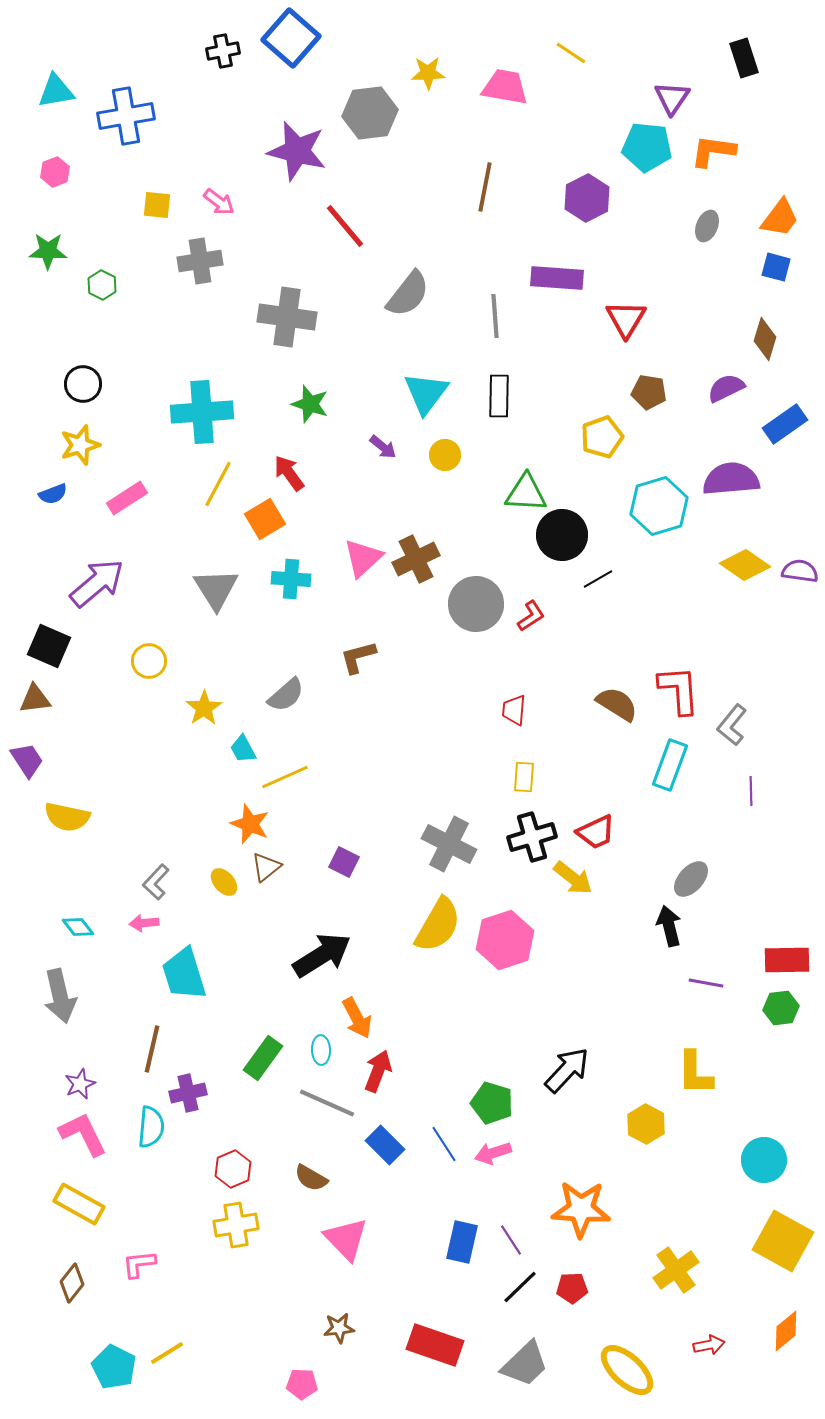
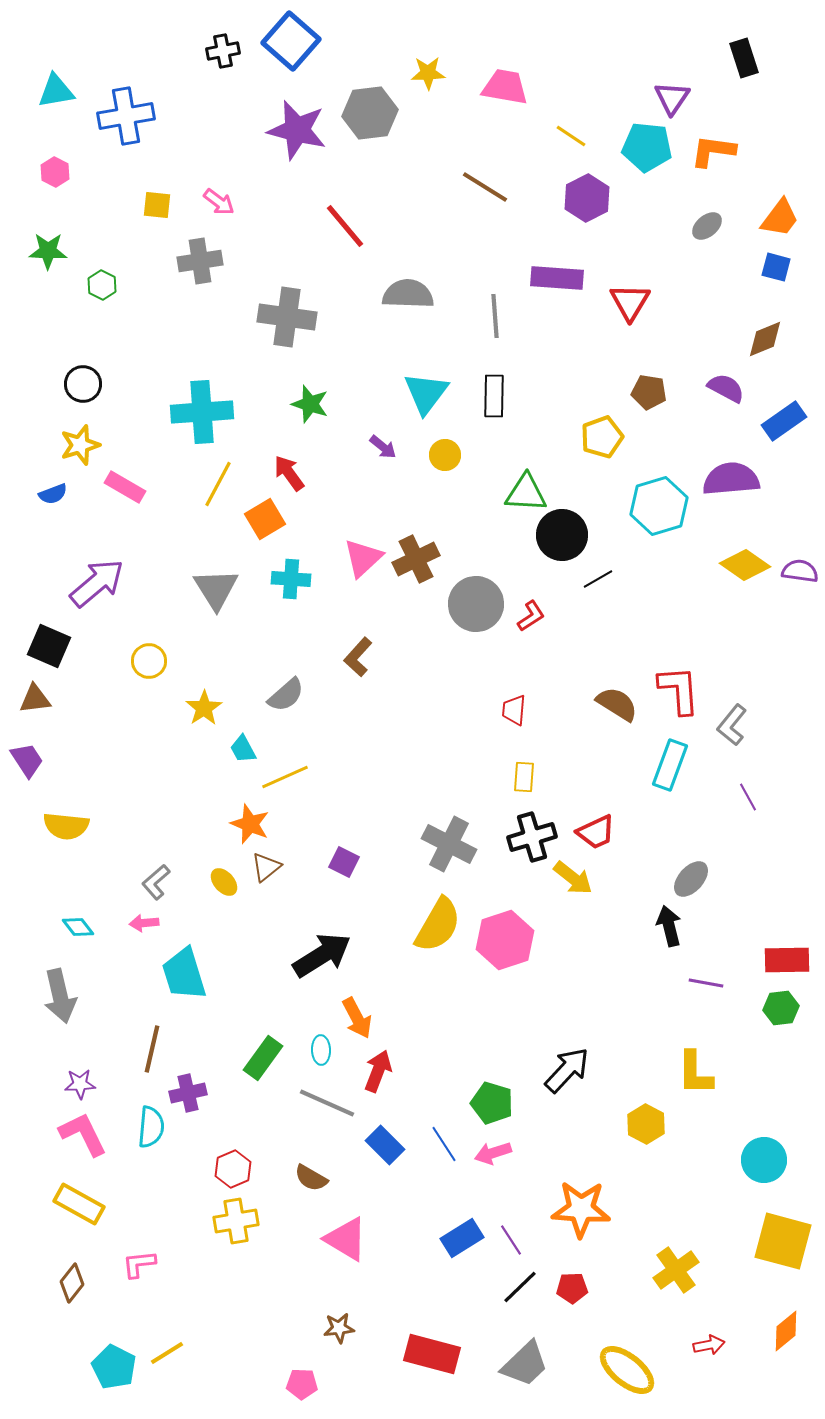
blue square at (291, 38): moved 3 px down
yellow line at (571, 53): moved 83 px down
purple star at (297, 151): moved 21 px up
pink hexagon at (55, 172): rotated 12 degrees counterclockwise
brown line at (485, 187): rotated 69 degrees counterclockwise
gray ellipse at (707, 226): rotated 28 degrees clockwise
gray semicircle at (408, 294): rotated 126 degrees counterclockwise
red triangle at (626, 319): moved 4 px right, 17 px up
brown diamond at (765, 339): rotated 51 degrees clockwise
purple semicircle at (726, 388): rotated 54 degrees clockwise
black rectangle at (499, 396): moved 5 px left
blue rectangle at (785, 424): moved 1 px left, 3 px up
pink rectangle at (127, 498): moved 2 px left, 11 px up; rotated 63 degrees clockwise
brown L-shape at (358, 657): rotated 33 degrees counterclockwise
purple line at (751, 791): moved 3 px left, 6 px down; rotated 28 degrees counterclockwise
yellow semicircle at (67, 817): moved 1 px left, 9 px down; rotated 6 degrees counterclockwise
gray L-shape at (156, 882): rotated 6 degrees clockwise
purple star at (80, 1084): rotated 20 degrees clockwise
yellow cross at (236, 1225): moved 4 px up
pink triangle at (346, 1239): rotated 15 degrees counterclockwise
yellow square at (783, 1241): rotated 14 degrees counterclockwise
blue rectangle at (462, 1242): moved 4 px up; rotated 45 degrees clockwise
red rectangle at (435, 1345): moved 3 px left, 9 px down; rotated 4 degrees counterclockwise
yellow ellipse at (627, 1370): rotated 4 degrees counterclockwise
